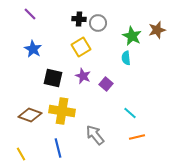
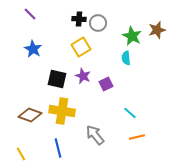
black square: moved 4 px right, 1 px down
purple square: rotated 24 degrees clockwise
